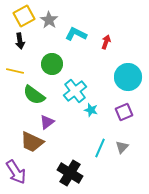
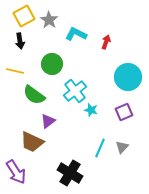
purple triangle: moved 1 px right, 1 px up
